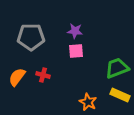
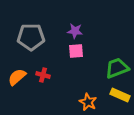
orange semicircle: rotated 12 degrees clockwise
